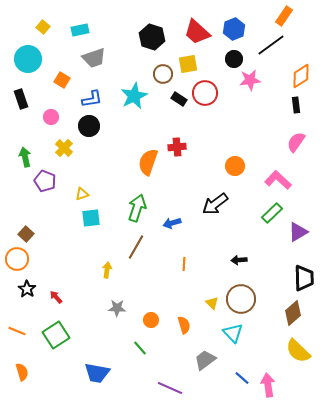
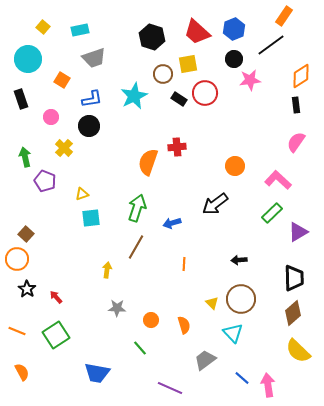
black trapezoid at (304, 278): moved 10 px left
orange semicircle at (22, 372): rotated 12 degrees counterclockwise
